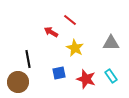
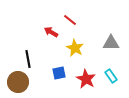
red star: rotated 12 degrees clockwise
